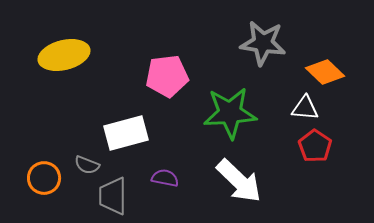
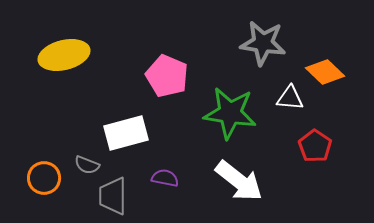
pink pentagon: rotated 30 degrees clockwise
white triangle: moved 15 px left, 10 px up
green star: rotated 12 degrees clockwise
white arrow: rotated 6 degrees counterclockwise
